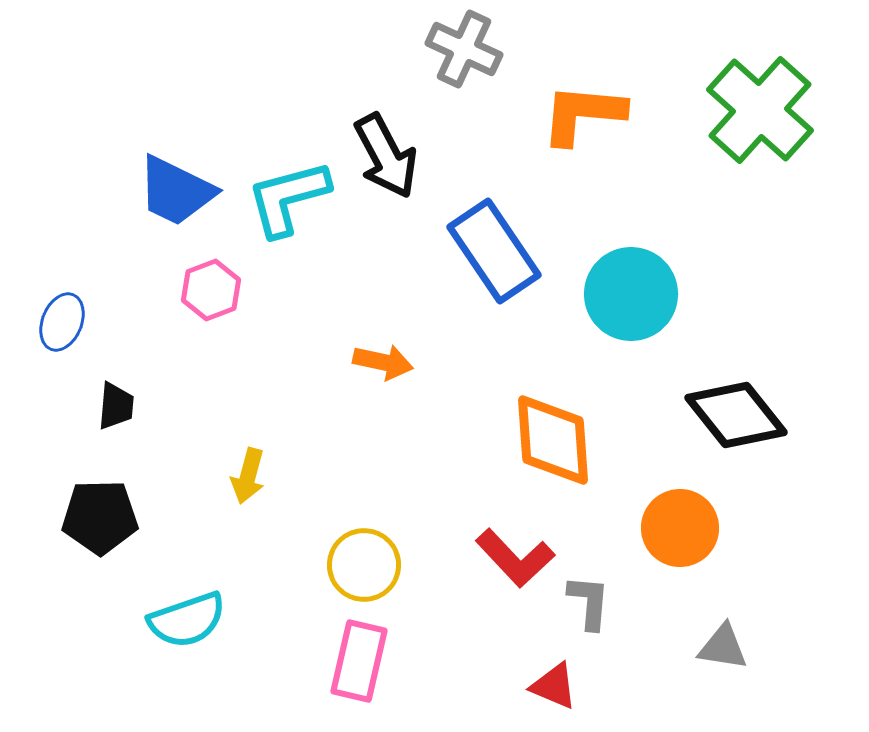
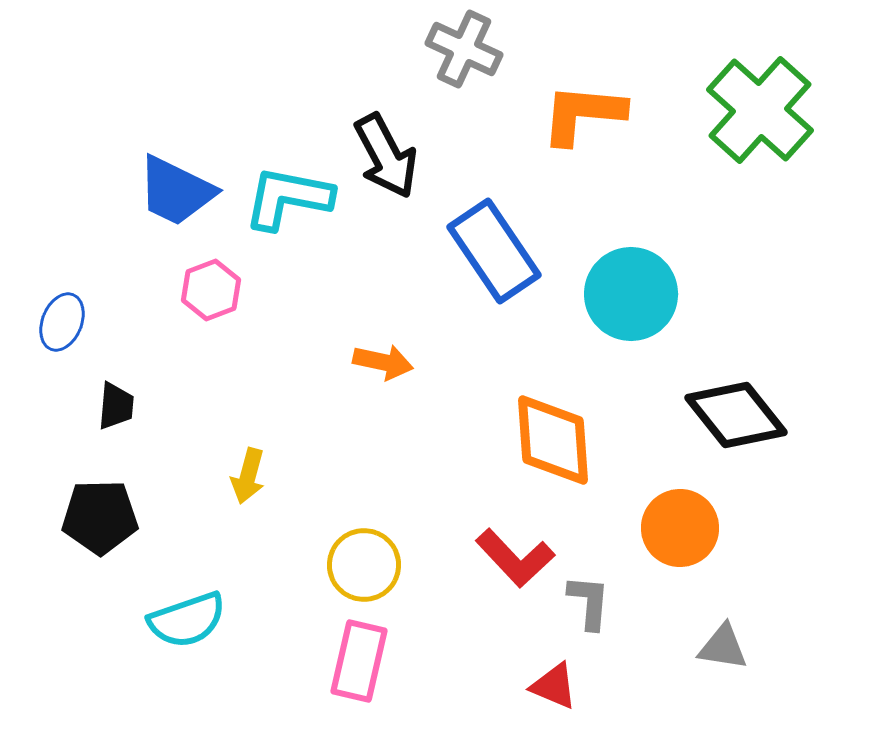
cyan L-shape: rotated 26 degrees clockwise
